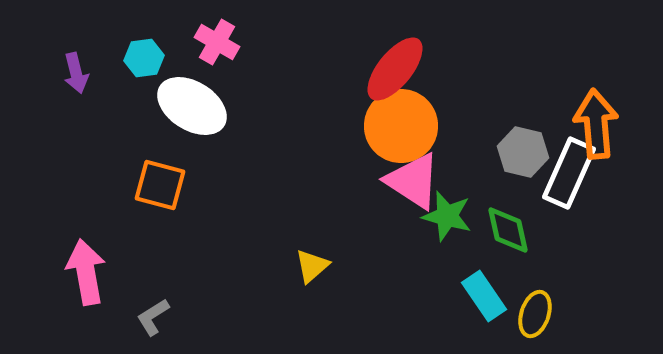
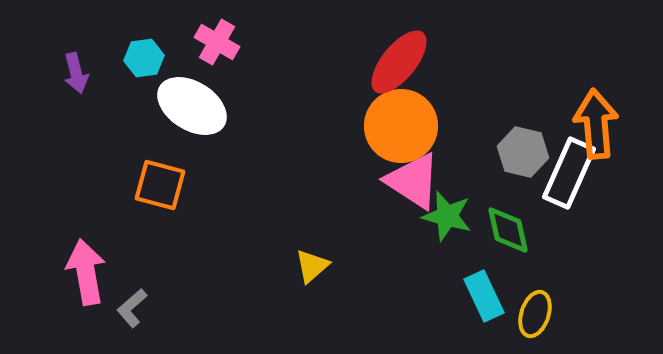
red ellipse: moved 4 px right, 7 px up
cyan rectangle: rotated 9 degrees clockwise
gray L-shape: moved 21 px left, 9 px up; rotated 9 degrees counterclockwise
